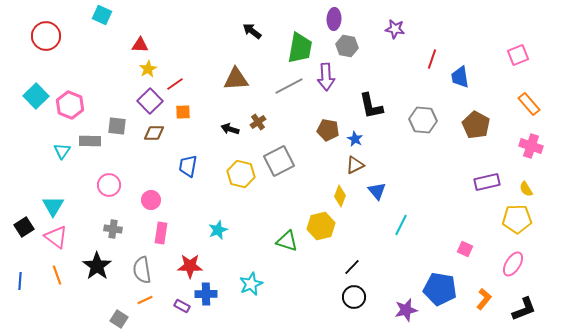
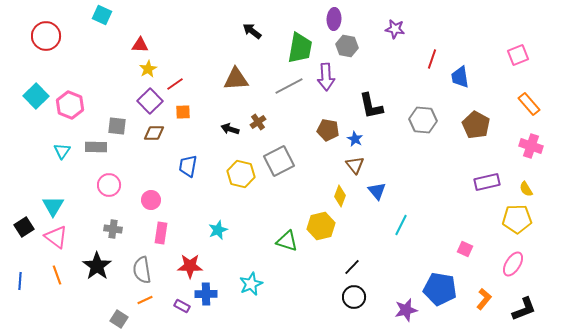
gray rectangle at (90, 141): moved 6 px right, 6 px down
brown triangle at (355, 165): rotated 42 degrees counterclockwise
